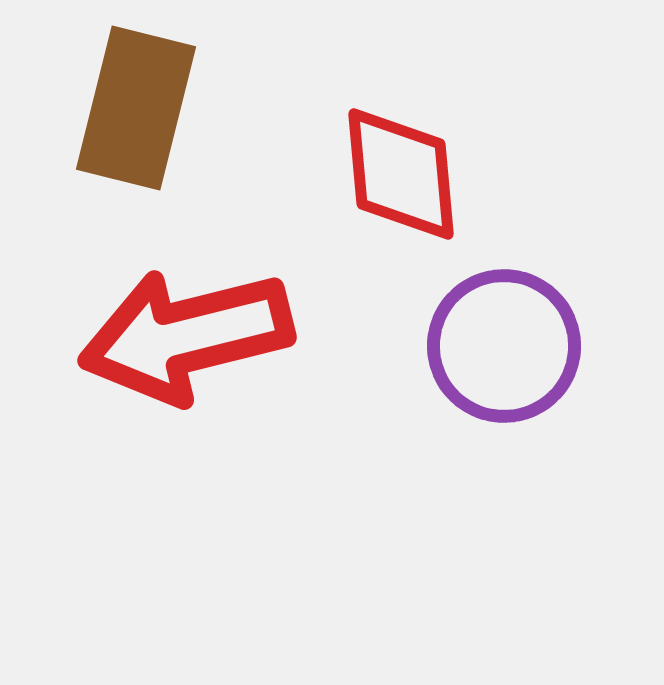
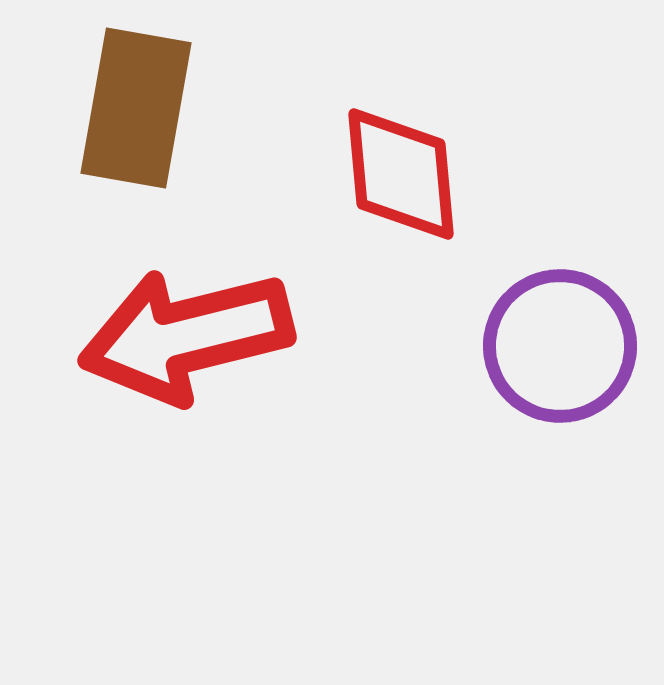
brown rectangle: rotated 4 degrees counterclockwise
purple circle: moved 56 px right
